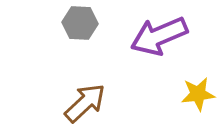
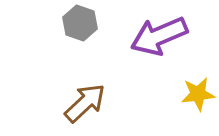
gray hexagon: rotated 16 degrees clockwise
